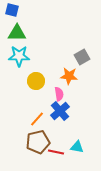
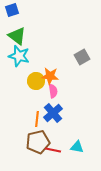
blue square: rotated 32 degrees counterclockwise
green triangle: moved 3 px down; rotated 36 degrees clockwise
cyan star: rotated 15 degrees clockwise
orange star: moved 19 px left
pink semicircle: moved 6 px left, 3 px up
blue cross: moved 7 px left, 2 px down
orange line: rotated 35 degrees counterclockwise
red line: moved 3 px left, 2 px up
